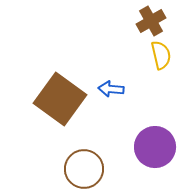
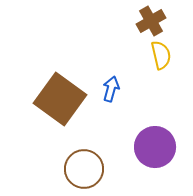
blue arrow: rotated 100 degrees clockwise
